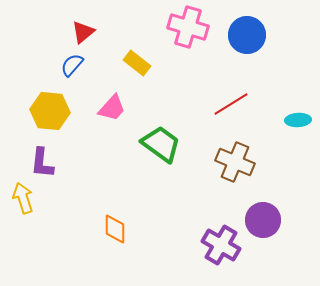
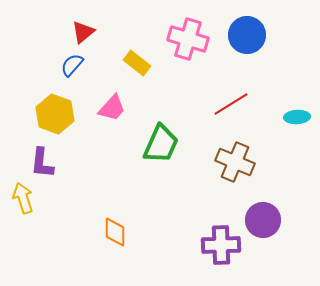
pink cross: moved 12 px down
yellow hexagon: moved 5 px right, 3 px down; rotated 15 degrees clockwise
cyan ellipse: moved 1 px left, 3 px up
green trapezoid: rotated 78 degrees clockwise
orange diamond: moved 3 px down
purple cross: rotated 33 degrees counterclockwise
